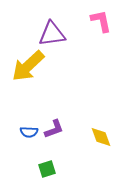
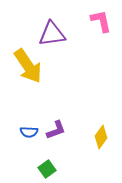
yellow arrow: rotated 81 degrees counterclockwise
purple L-shape: moved 2 px right, 1 px down
yellow diamond: rotated 55 degrees clockwise
green square: rotated 18 degrees counterclockwise
